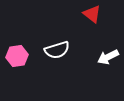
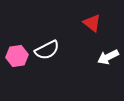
red triangle: moved 9 px down
white semicircle: moved 10 px left; rotated 10 degrees counterclockwise
